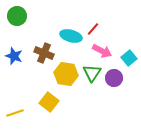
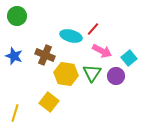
brown cross: moved 1 px right, 2 px down
purple circle: moved 2 px right, 2 px up
yellow line: rotated 54 degrees counterclockwise
